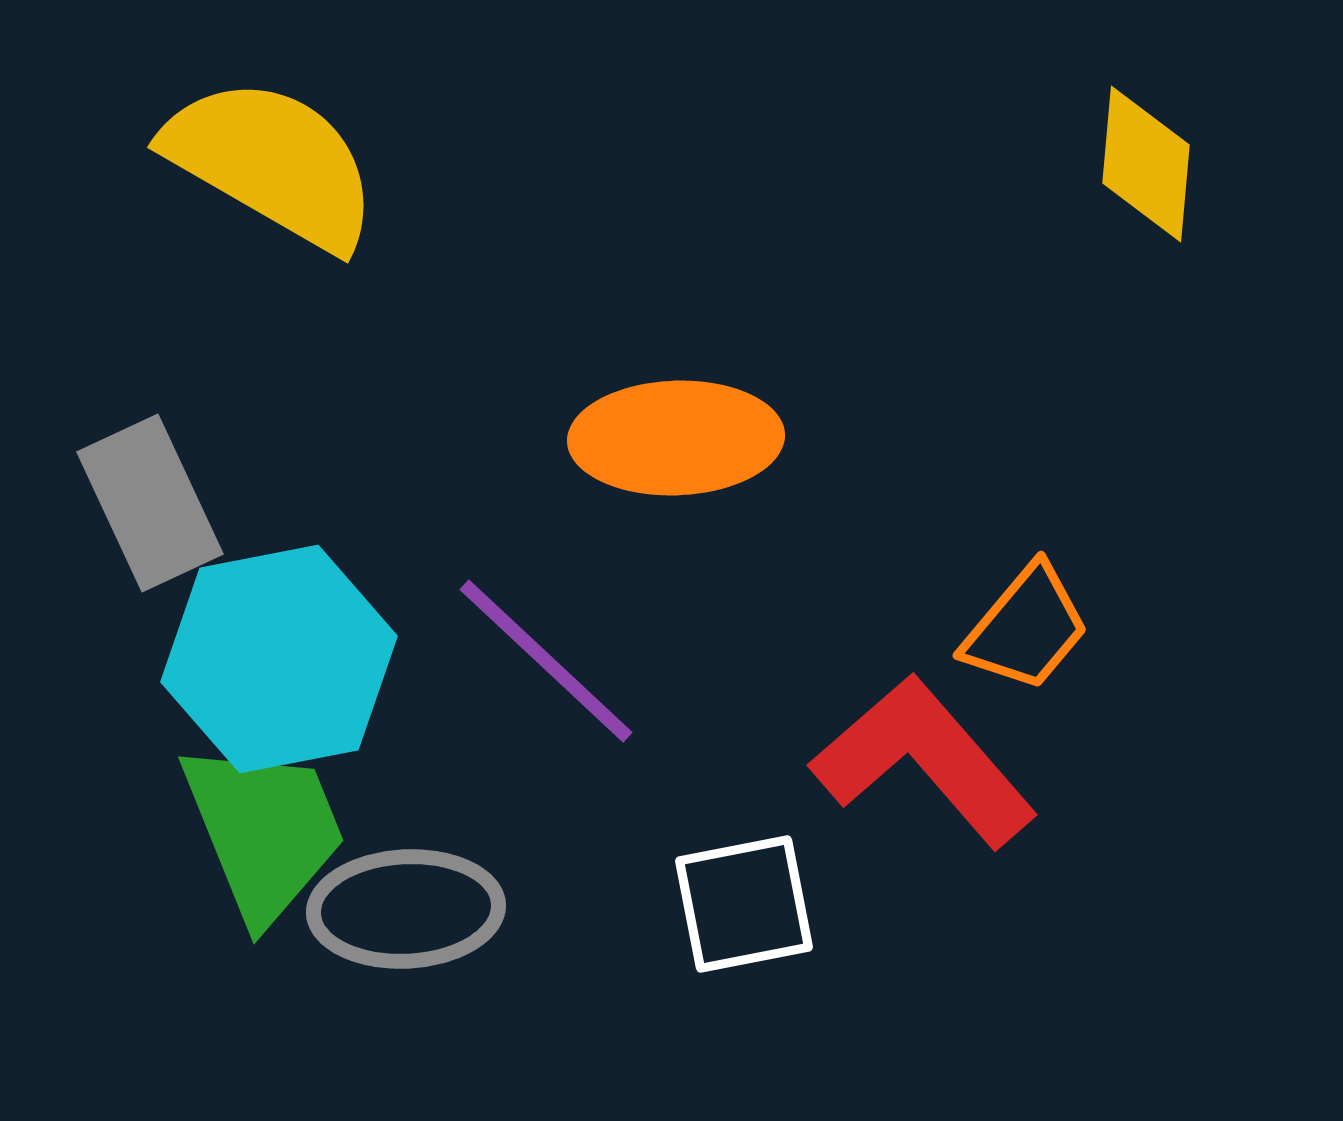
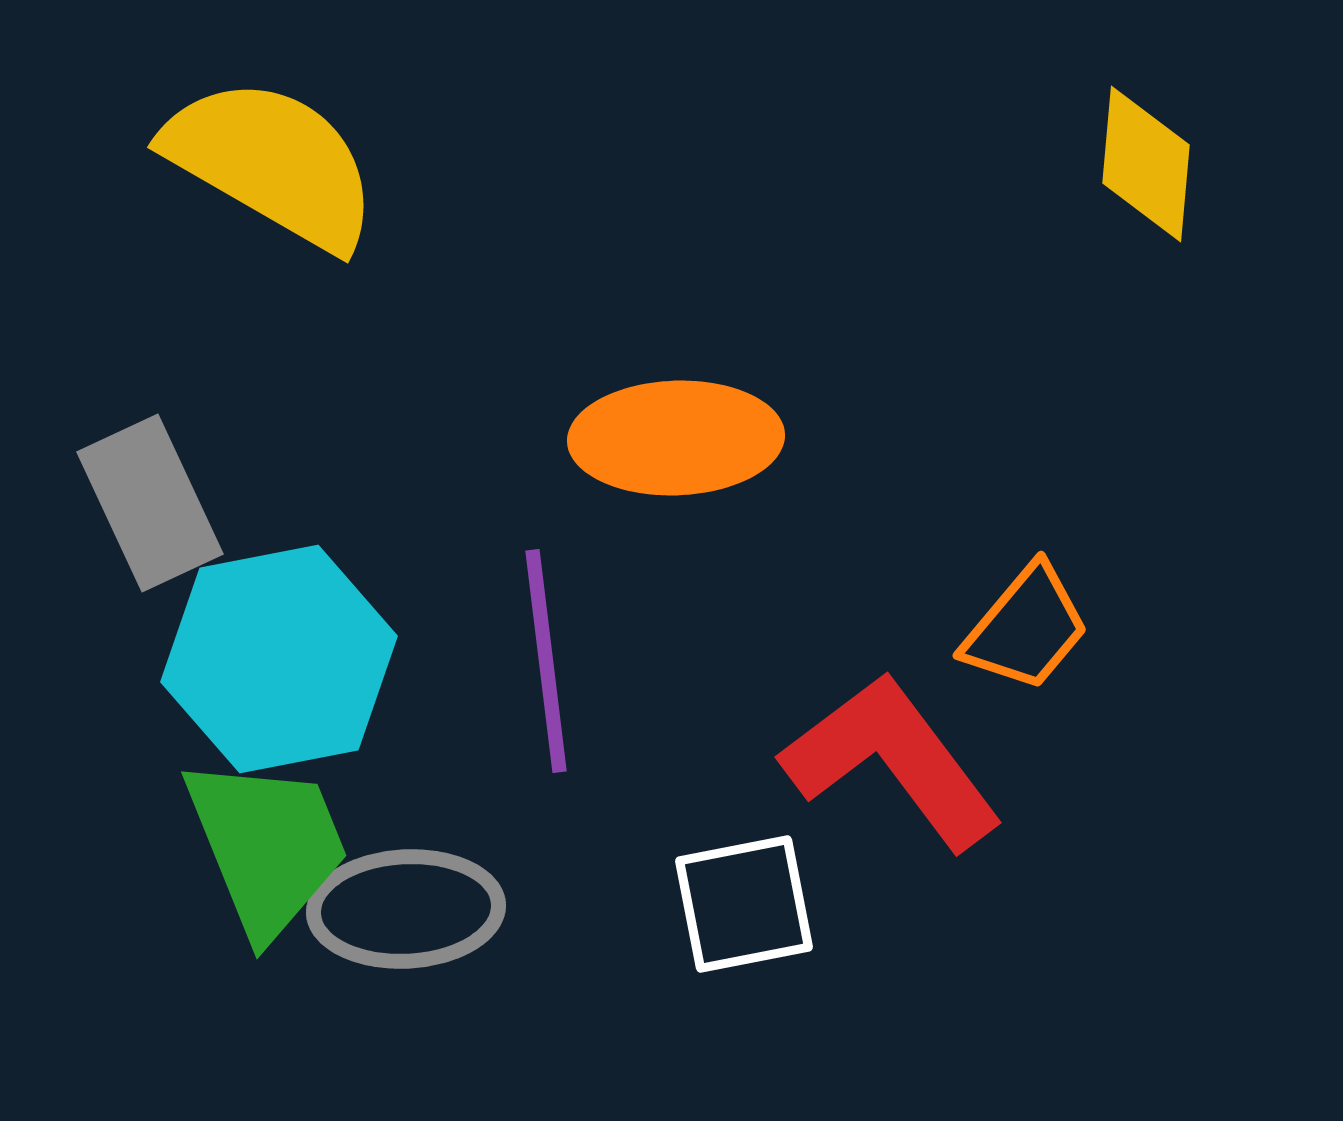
purple line: rotated 40 degrees clockwise
red L-shape: moved 32 px left; rotated 4 degrees clockwise
green trapezoid: moved 3 px right, 15 px down
